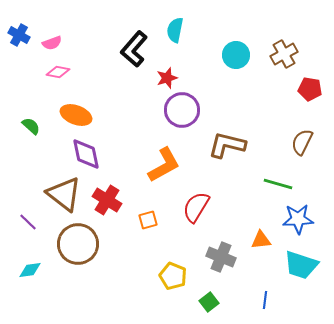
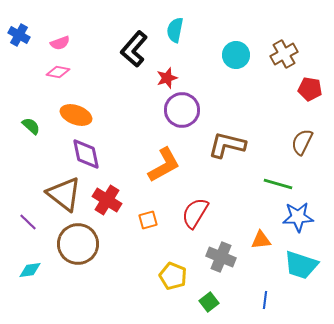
pink semicircle: moved 8 px right
red semicircle: moved 1 px left, 6 px down
blue star: moved 2 px up
